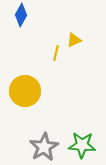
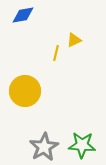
blue diamond: moved 2 px right; rotated 50 degrees clockwise
